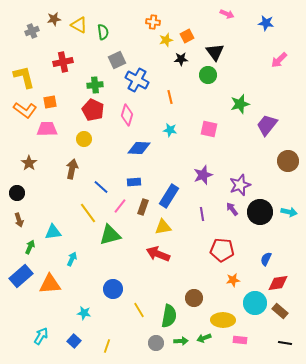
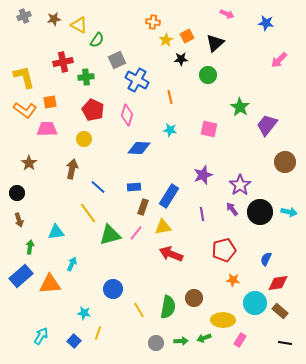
gray cross at (32, 31): moved 8 px left, 15 px up
green semicircle at (103, 32): moved 6 px left, 8 px down; rotated 42 degrees clockwise
yellow star at (166, 40): rotated 16 degrees counterclockwise
black triangle at (215, 52): moved 9 px up; rotated 24 degrees clockwise
green cross at (95, 85): moved 9 px left, 8 px up
green star at (240, 104): moved 3 px down; rotated 24 degrees counterclockwise
brown circle at (288, 161): moved 3 px left, 1 px down
blue rectangle at (134, 182): moved 5 px down
purple star at (240, 185): rotated 15 degrees counterclockwise
blue line at (101, 187): moved 3 px left
pink line at (120, 206): moved 16 px right, 27 px down
cyan triangle at (53, 232): moved 3 px right
green arrow at (30, 247): rotated 16 degrees counterclockwise
red pentagon at (222, 250): moved 2 px right; rotated 20 degrees counterclockwise
red arrow at (158, 254): moved 13 px right
cyan arrow at (72, 259): moved 5 px down
orange star at (233, 280): rotated 16 degrees clockwise
green semicircle at (169, 316): moved 1 px left, 9 px up
pink rectangle at (240, 340): rotated 64 degrees counterclockwise
yellow line at (107, 346): moved 9 px left, 13 px up
